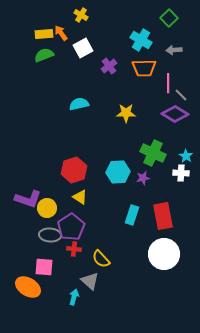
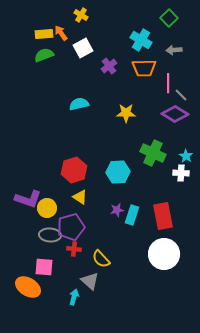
purple star: moved 26 px left, 32 px down
purple pentagon: rotated 16 degrees clockwise
